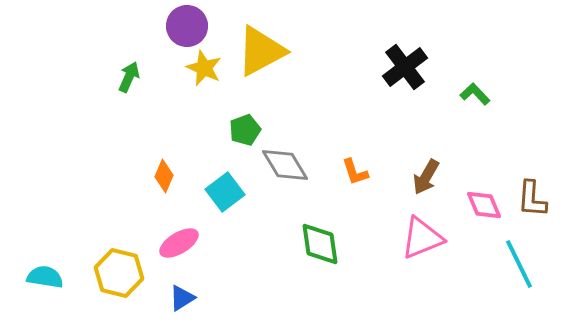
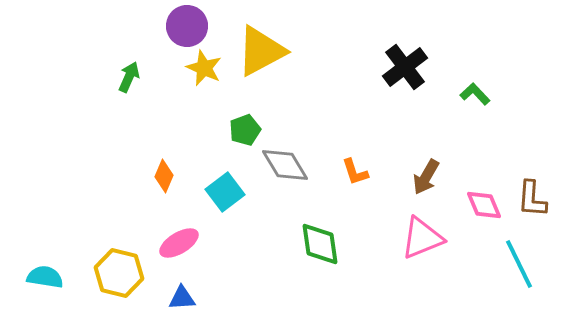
blue triangle: rotated 28 degrees clockwise
